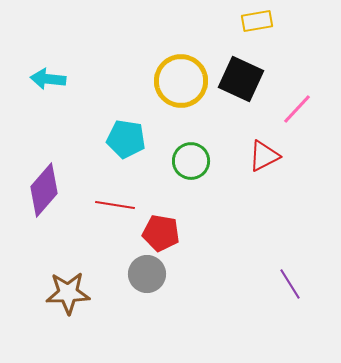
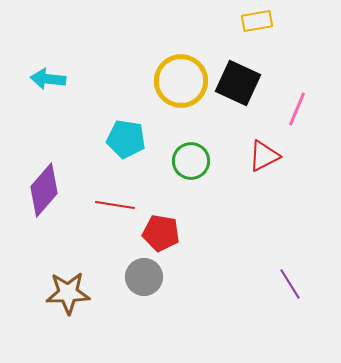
black square: moved 3 px left, 4 px down
pink line: rotated 20 degrees counterclockwise
gray circle: moved 3 px left, 3 px down
